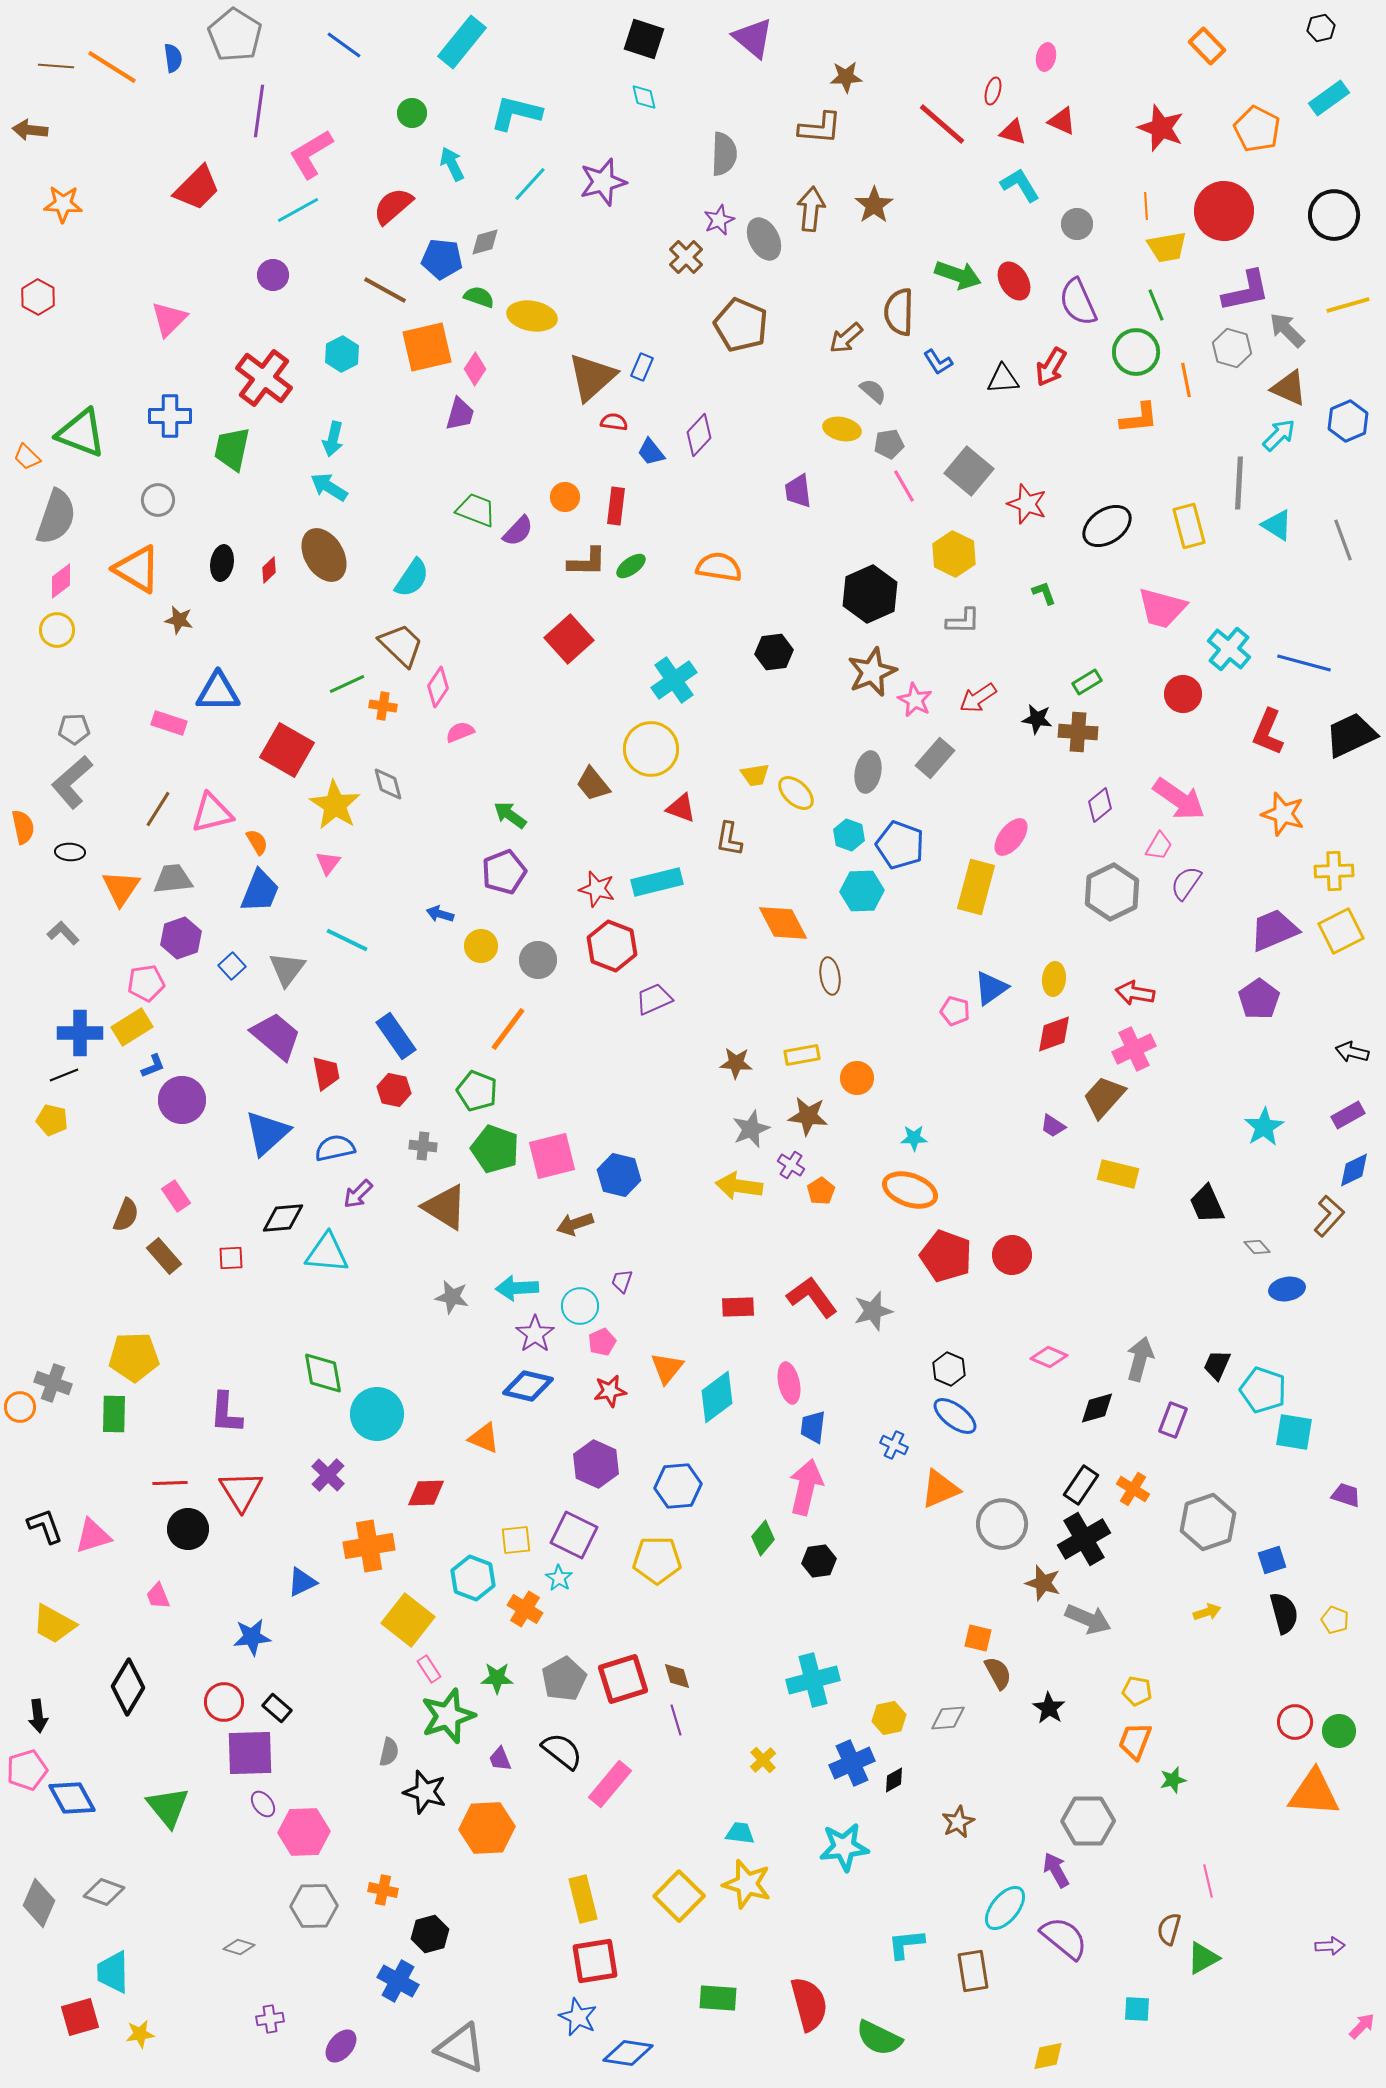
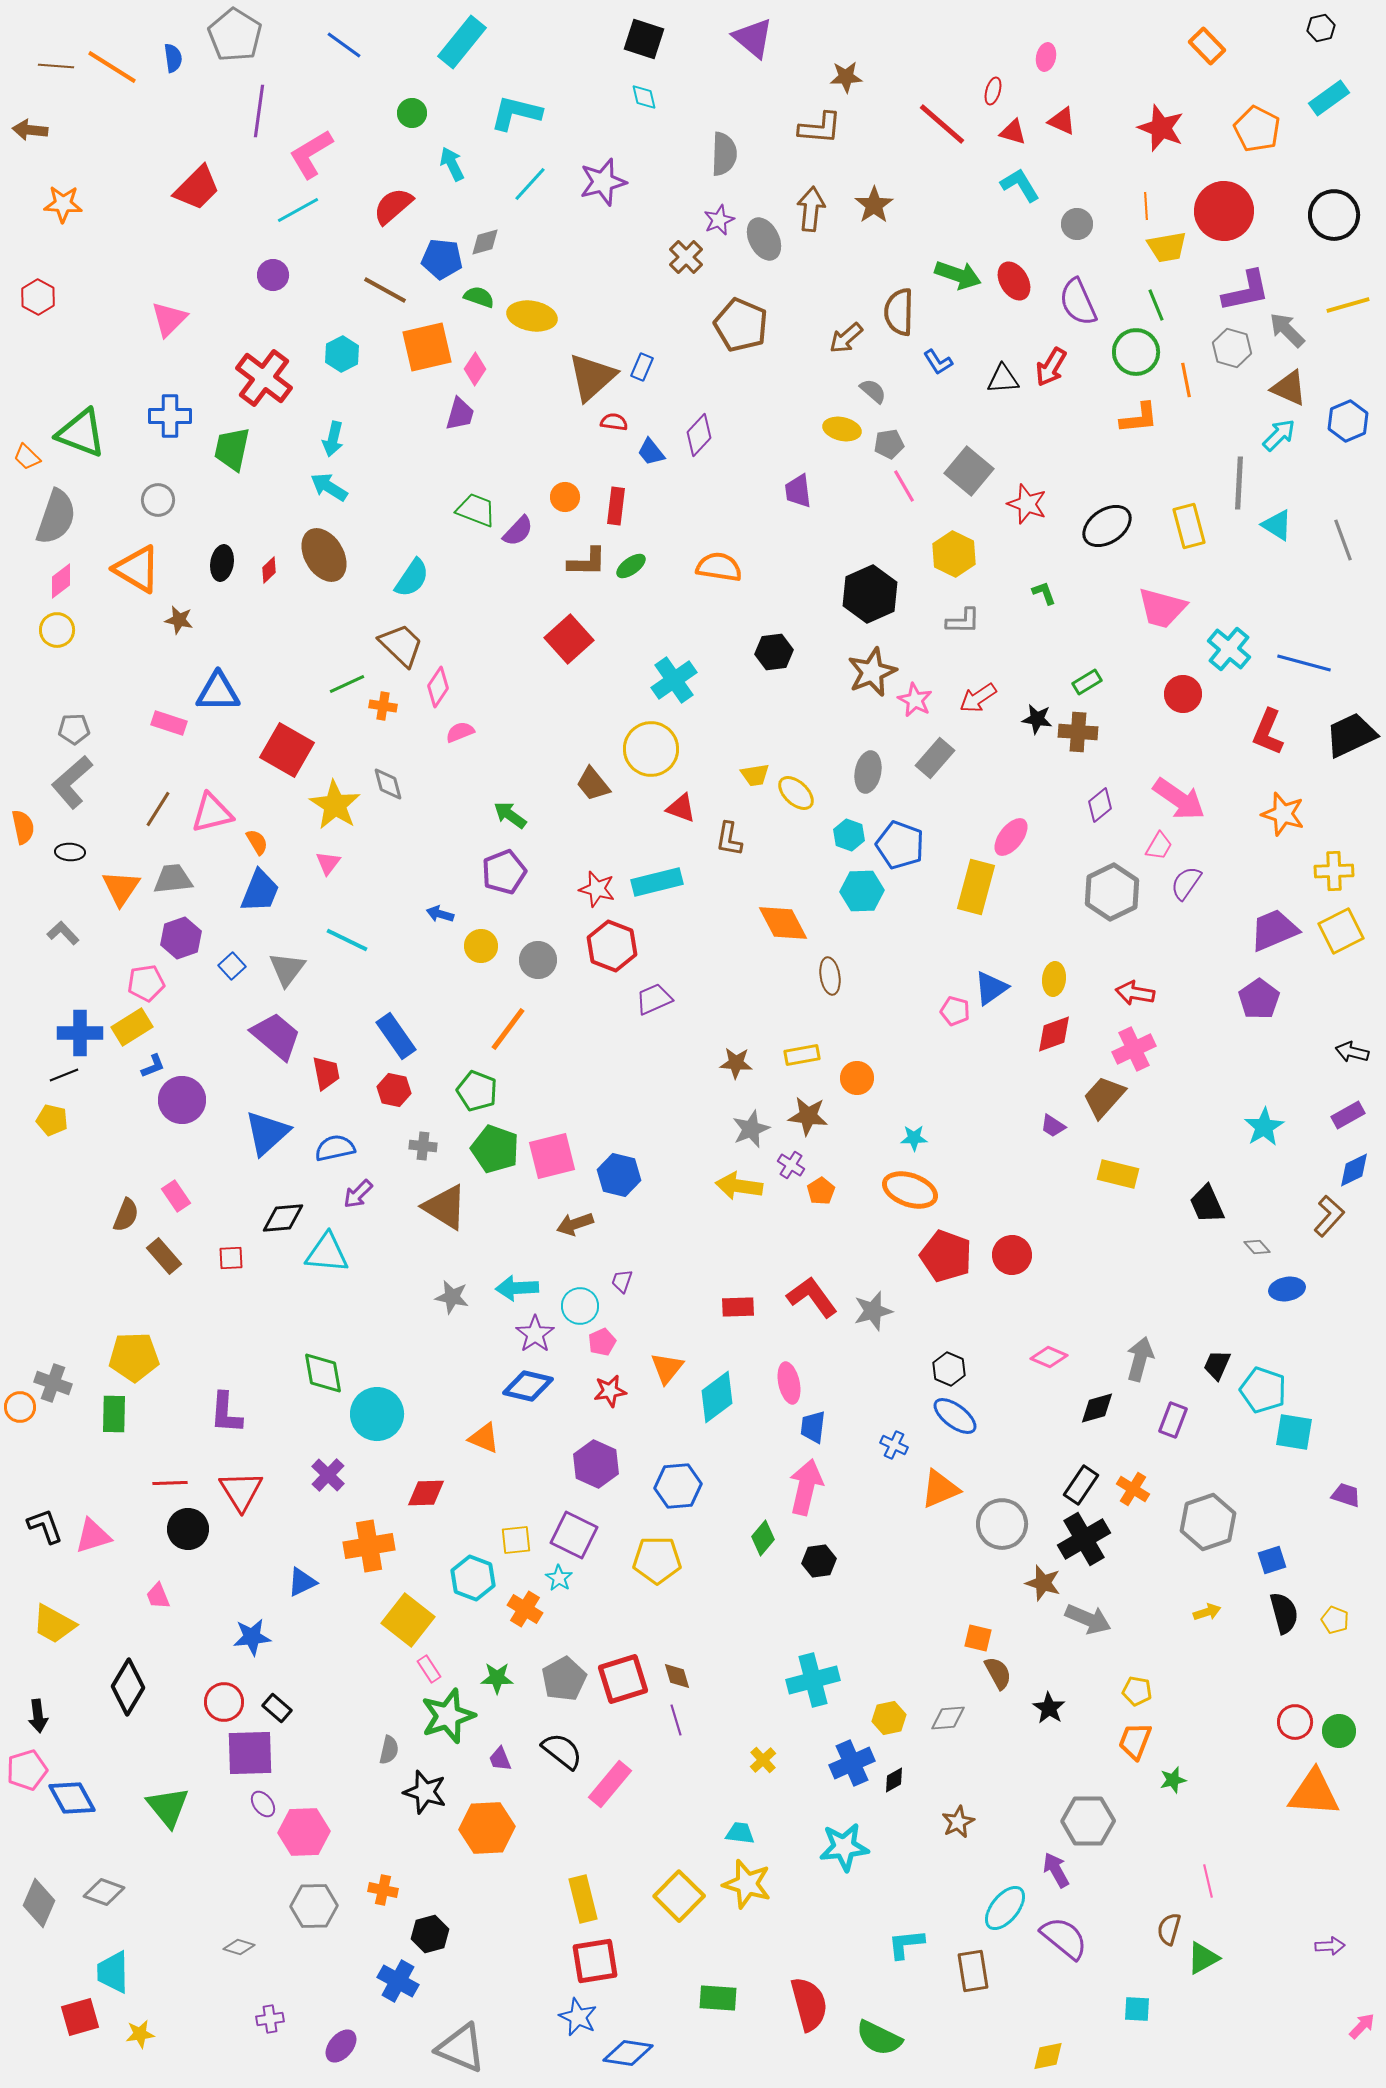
gray semicircle at (389, 1752): moved 2 px up
